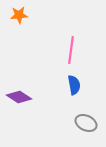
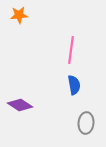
purple diamond: moved 1 px right, 8 px down
gray ellipse: rotated 70 degrees clockwise
